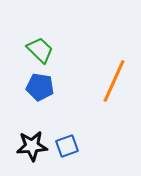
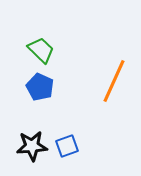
green trapezoid: moved 1 px right
blue pentagon: rotated 16 degrees clockwise
